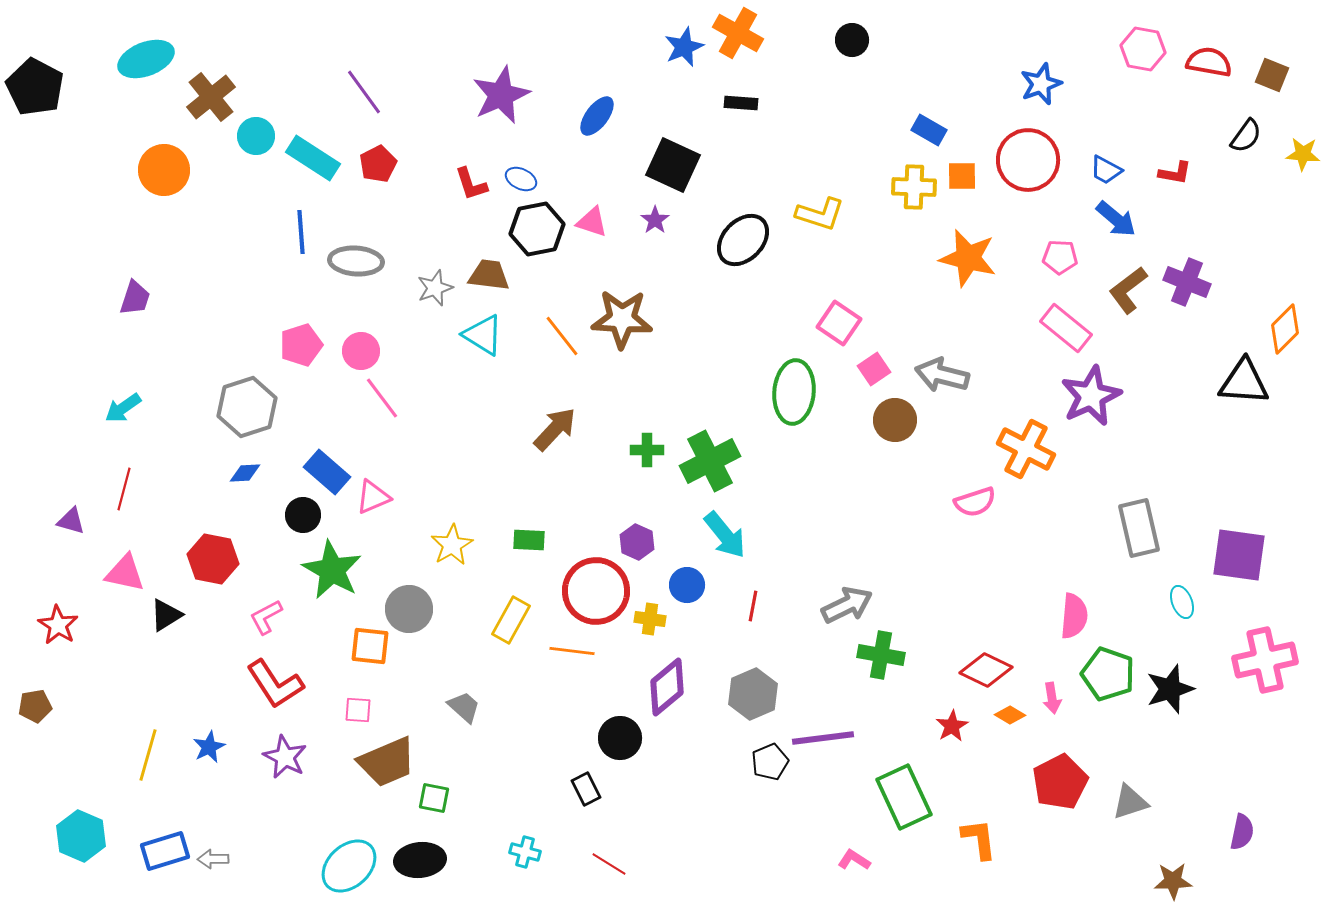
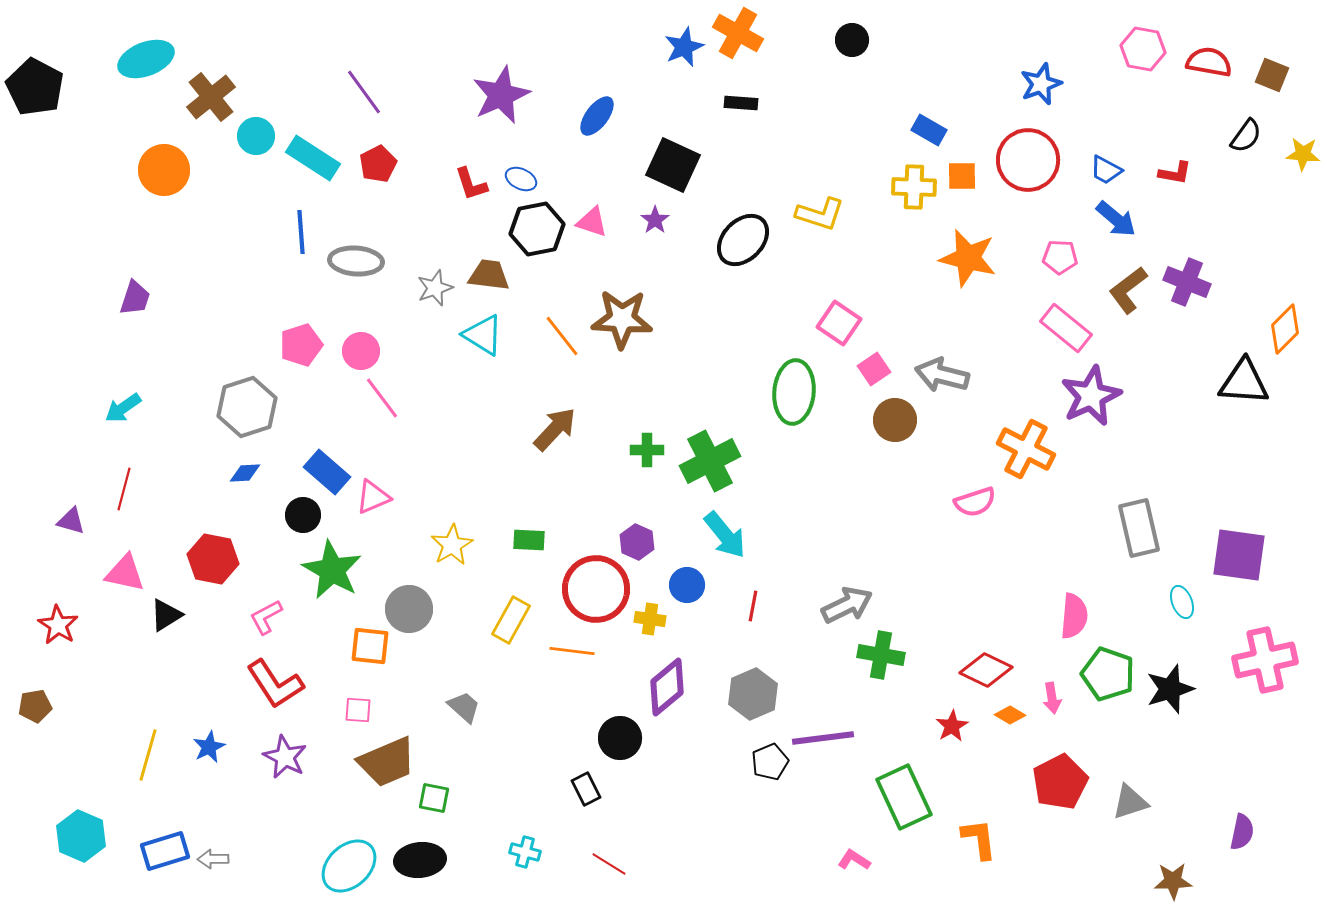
red circle at (596, 591): moved 2 px up
